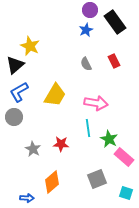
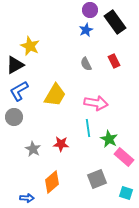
black triangle: rotated 12 degrees clockwise
blue L-shape: moved 1 px up
